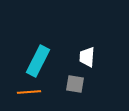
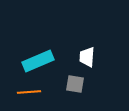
cyan rectangle: rotated 40 degrees clockwise
